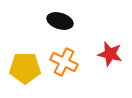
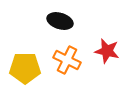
red star: moved 3 px left, 3 px up
orange cross: moved 3 px right, 2 px up
